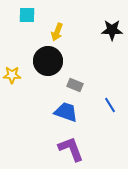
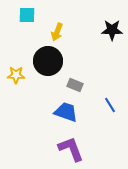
yellow star: moved 4 px right
